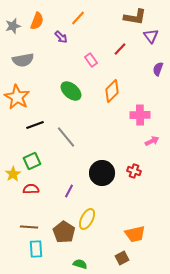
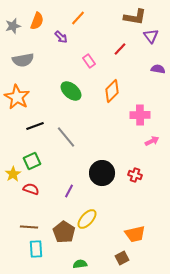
pink rectangle: moved 2 px left, 1 px down
purple semicircle: rotated 80 degrees clockwise
black line: moved 1 px down
red cross: moved 1 px right, 4 px down
red semicircle: rotated 21 degrees clockwise
yellow ellipse: rotated 15 degrees clockwise
green semicircle: rotated 24 degrees counterclockwise
